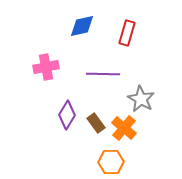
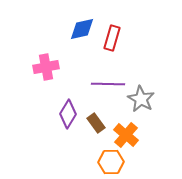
blue diamond: moved 3 px down
red rectangle: moved 15 px left, 5 px down
purple line: moved 5 px right, 10 px down
purple diamond: moved 1 px right, 1 px up
orange cross: moved 2 px right, 7 px down
